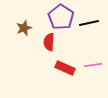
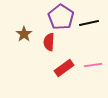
brown star: moved 6 px down; rotated 14 degrees counterclockwise
red rectangle: moved 1 px left; rotated 60 degrees counterclockwise
